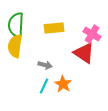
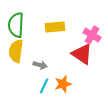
yellow rectangle: moved 1 px right, 1 px up
pink cross: moved 1 px down
yellow semicircle: moved 1 px right, 5 px down
red triangle: moved 2 px left, 1 px down
gray arrow: moved 5 px left
orange star: rotated 24 degrees clockwise
